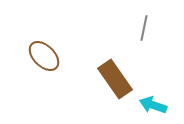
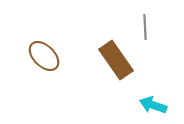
gray line: moved 1 px right, 1 px up; rotated 15 degrees counterclockwise
brown rectangle: moved 1 px right, 19 px up
